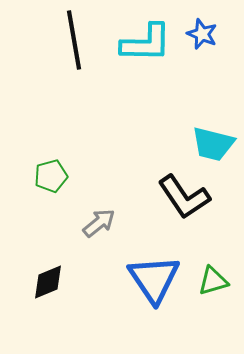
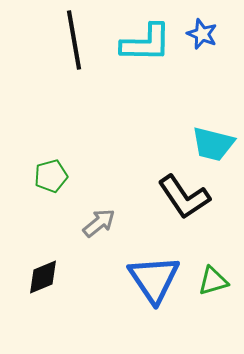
black diamond: moved 5 px left, 5 px up
